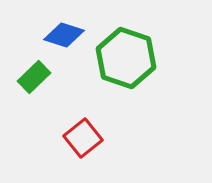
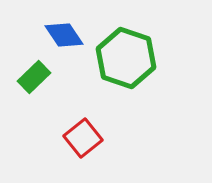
blue diamond: rotated 39 degrees clockwise
